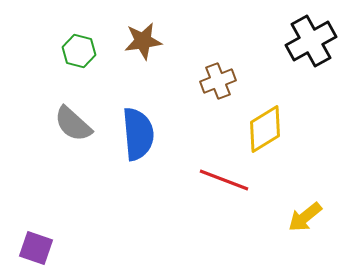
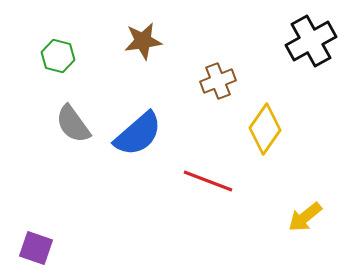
green hexagon: moved 21 px left, 5 px down
gray semicircle: rotated 12 degrees clockwise
yellow diamond: rotated 24 degrees counterclockwise
blue semicircle: rotated 54 degrees clockwise
red line: moved 16 px left, 1 px down
